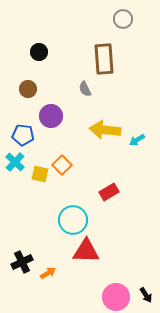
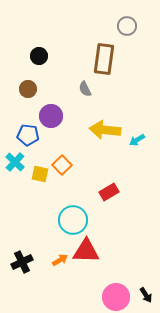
gray circle: moved 4 px right, 7 px down
black circle: moved 4 px down
brown rectangle: rotated 12 degrees clockwise
blue pentagon: moved 5 px right
orange arrow: moved 12 px right, 13 px up
